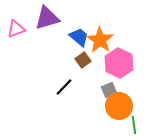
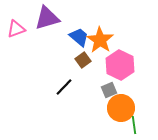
pink hexagon: moved 1 px right, 2 px down
orange circle: moved 2 px right, 2 px down
